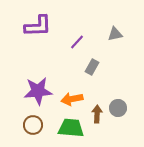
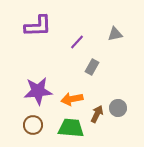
brown arrow: rotated 24 degrees clockwise
